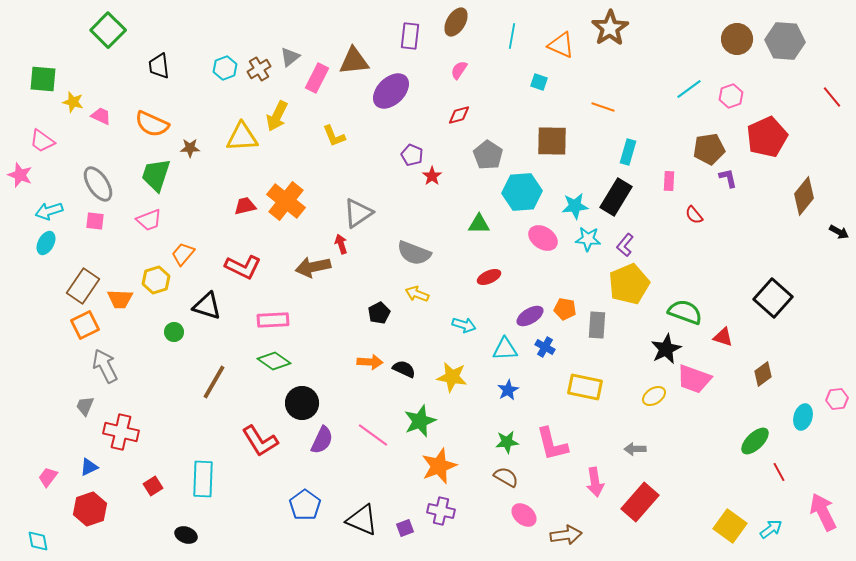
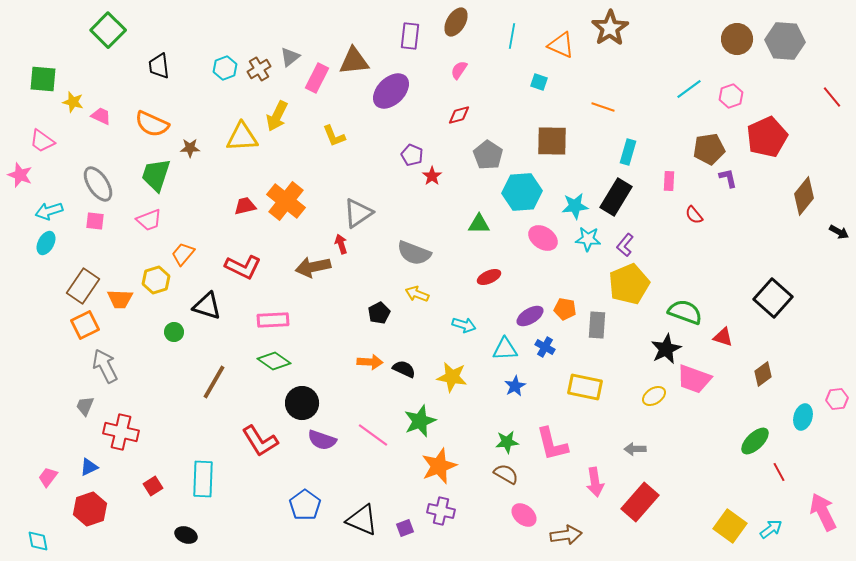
blue star at (508, 390): moved 7 px right, 4 px up
purple semicircle at (322, 440): rotated 84 degrees clockwise
brown semicircle at (506, 477): moved 3 px up
